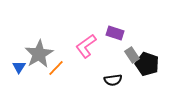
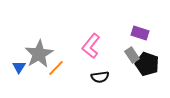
purple rectangle: moved 25 px right
pink L-shape: moved 5 px right; rotated 15 degrees counterclockwise
black semicircle: moved 13 px left, 3 px up
